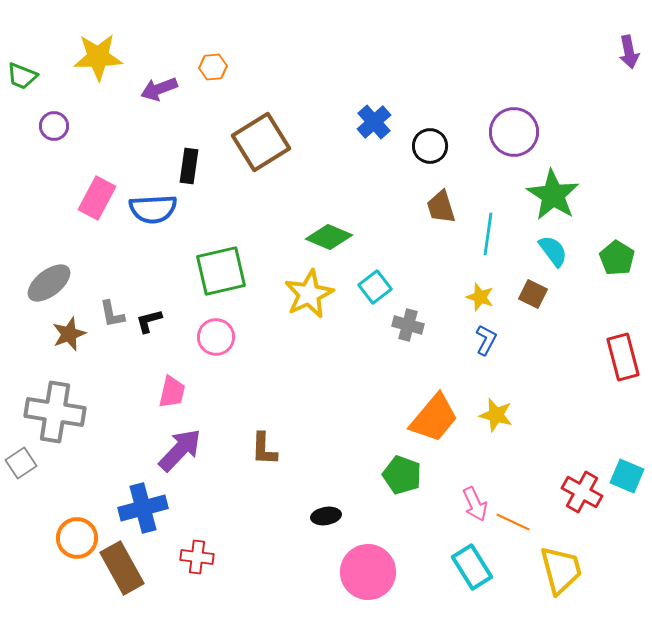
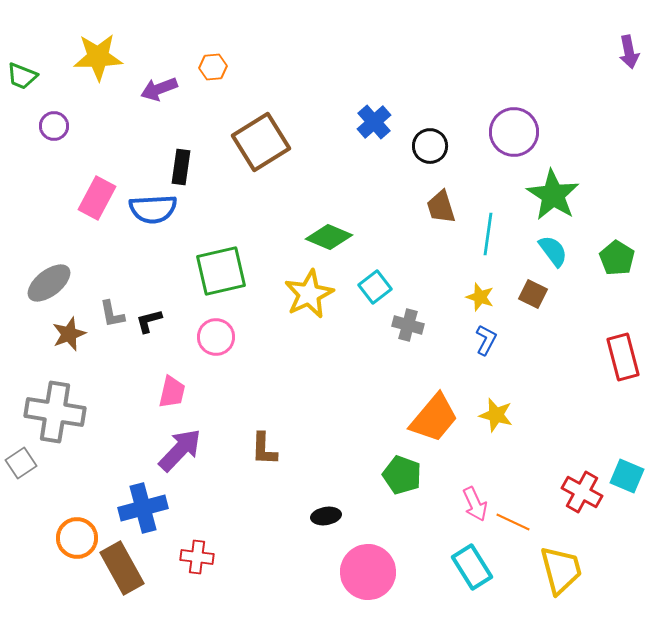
black rectangle at (189, 166): moved 8 px left, 1 px down
